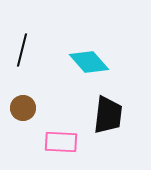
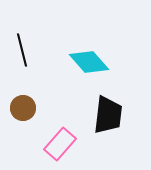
black line: rotated 28 degrees counterclockwise
pink rectangle: moved 1 px left, 2 px down; rotated 52 degrees counterclockwise
